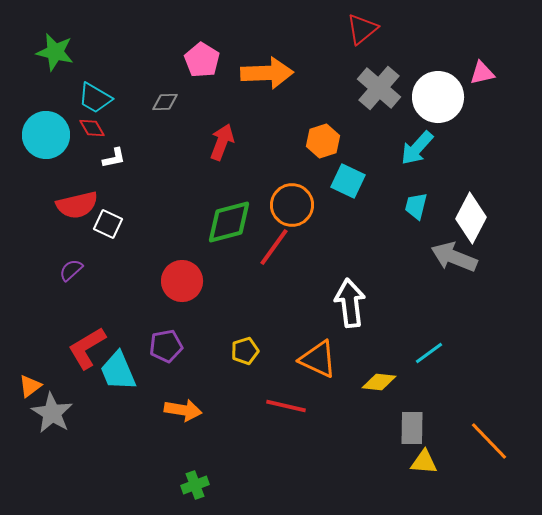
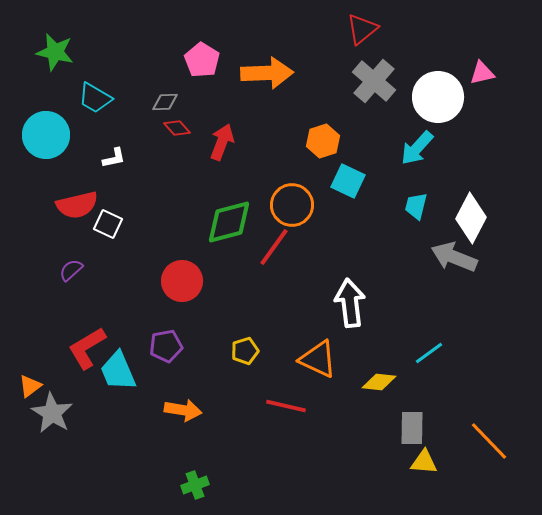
gray cross at (379, 88): moved 5 px left, 7 px up
red diamond at (92, 128): moved 85 px right; rotated 12 degrees counterclockwise
